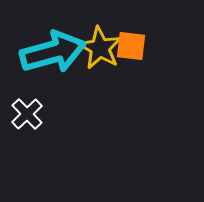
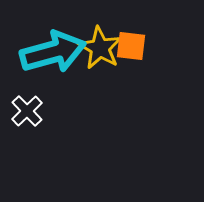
white cross: moved 3 px up
